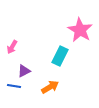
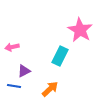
pink arrow: rotated 48 degrees clockwise
orange arrow: moved 2 px down; rotated 12 degrees counterclockwise
